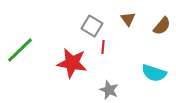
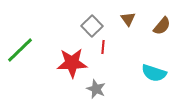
gray square: rotated 15 degrees clockwise
red star: rotated 12 degrees counterclockwise
gray star: moved 13 px left, 1 px up
